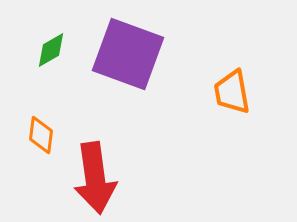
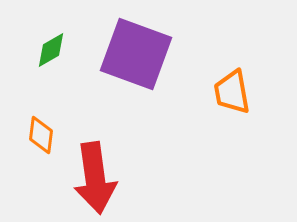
purple square: moved 8 px right
